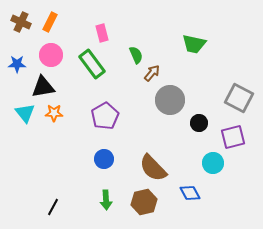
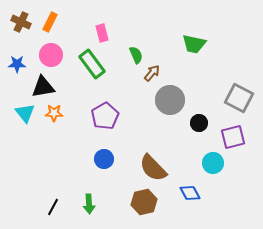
green arrow: moved 17 px left, 4 px down
